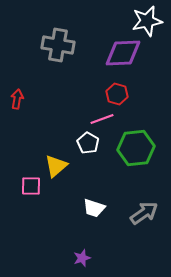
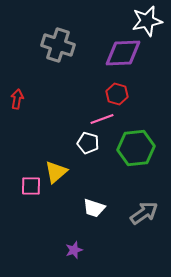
gray cross: rotated 8 degrees clockwise
white pentagon: rotated 15 degrees counterclockwise
yellow triangle: moved 6 px down
purple star: moved 8 px left, 8 px up
